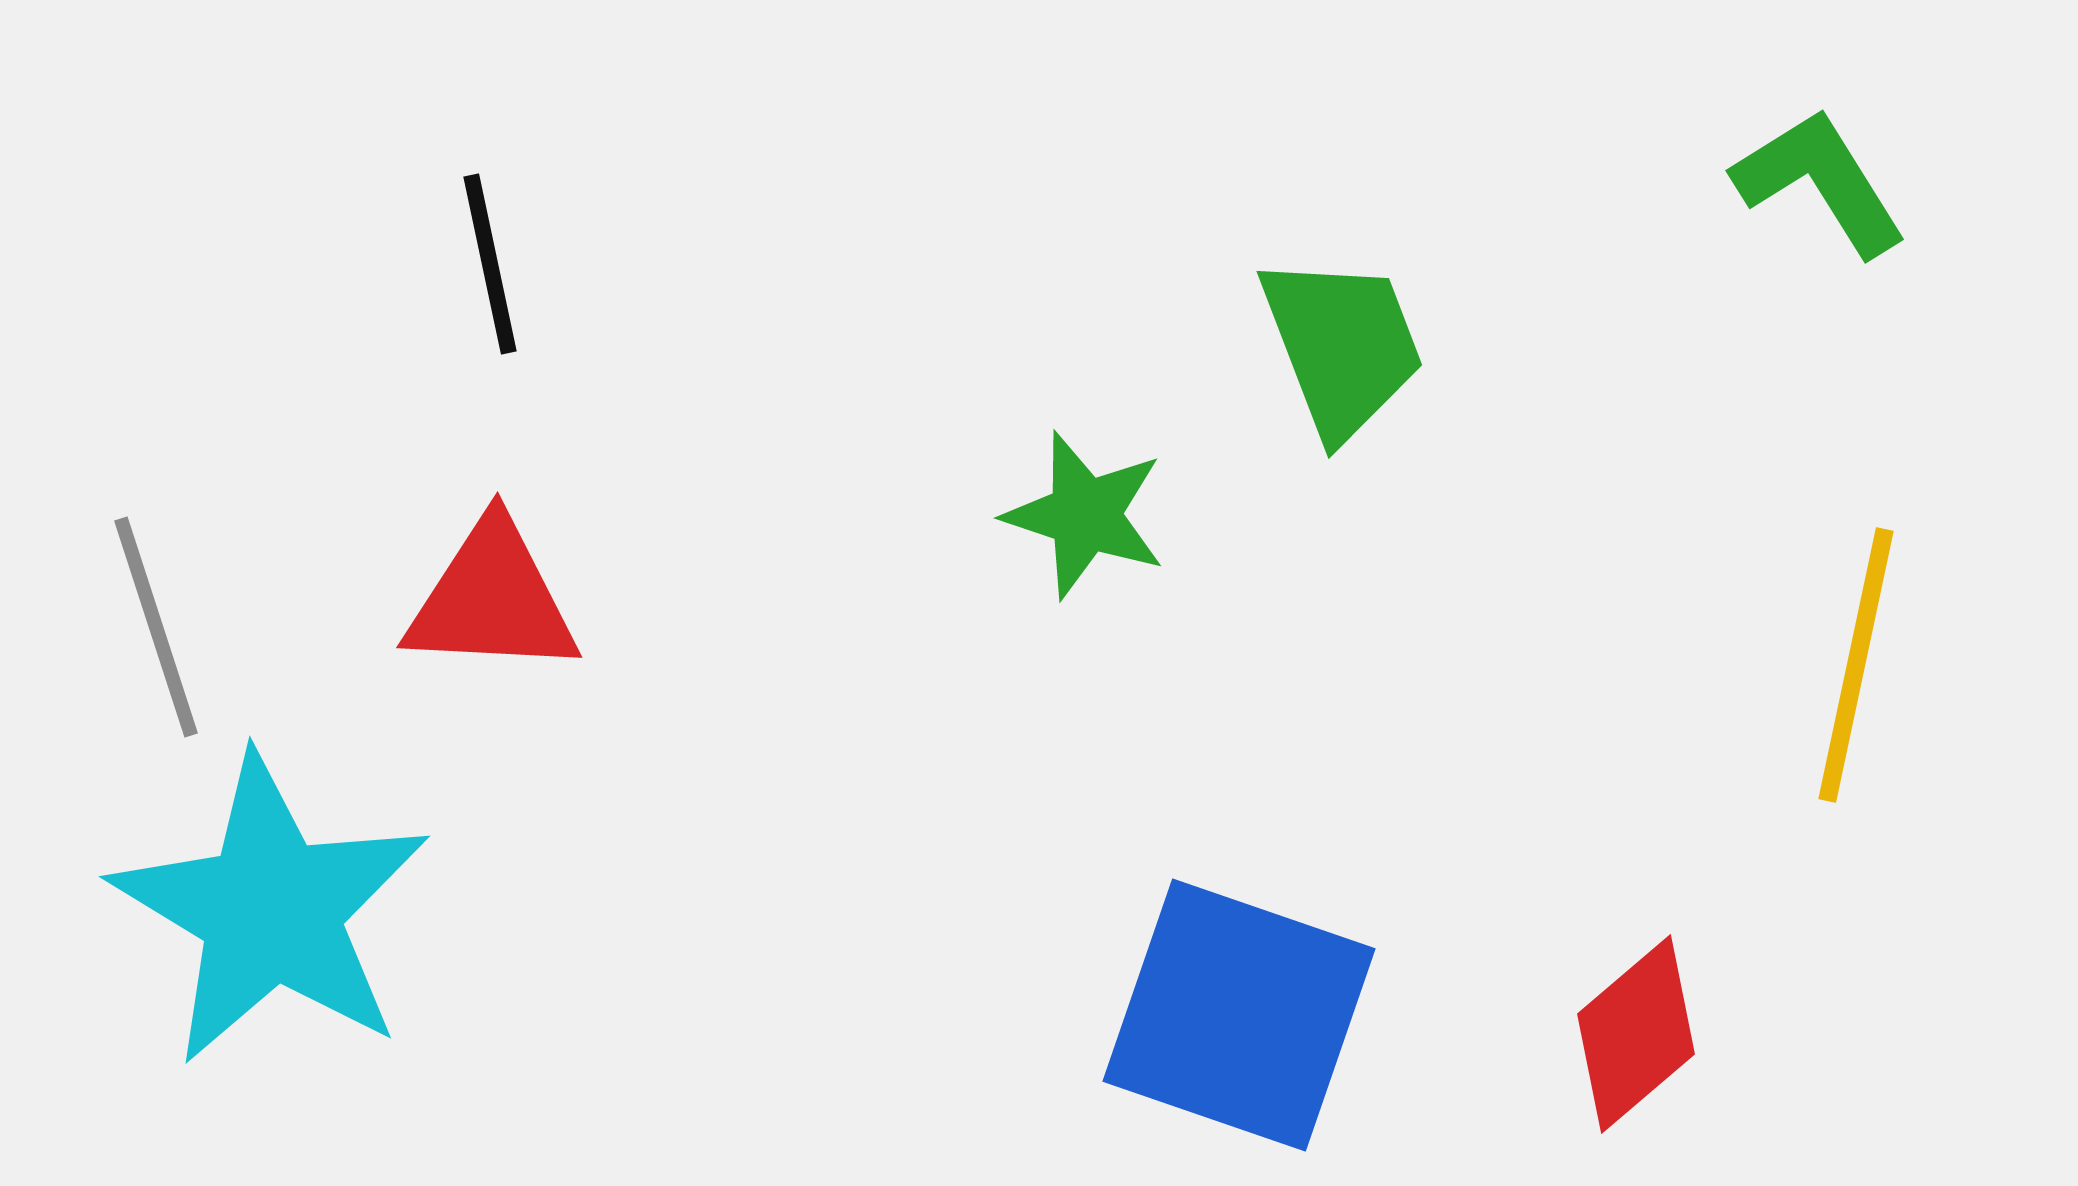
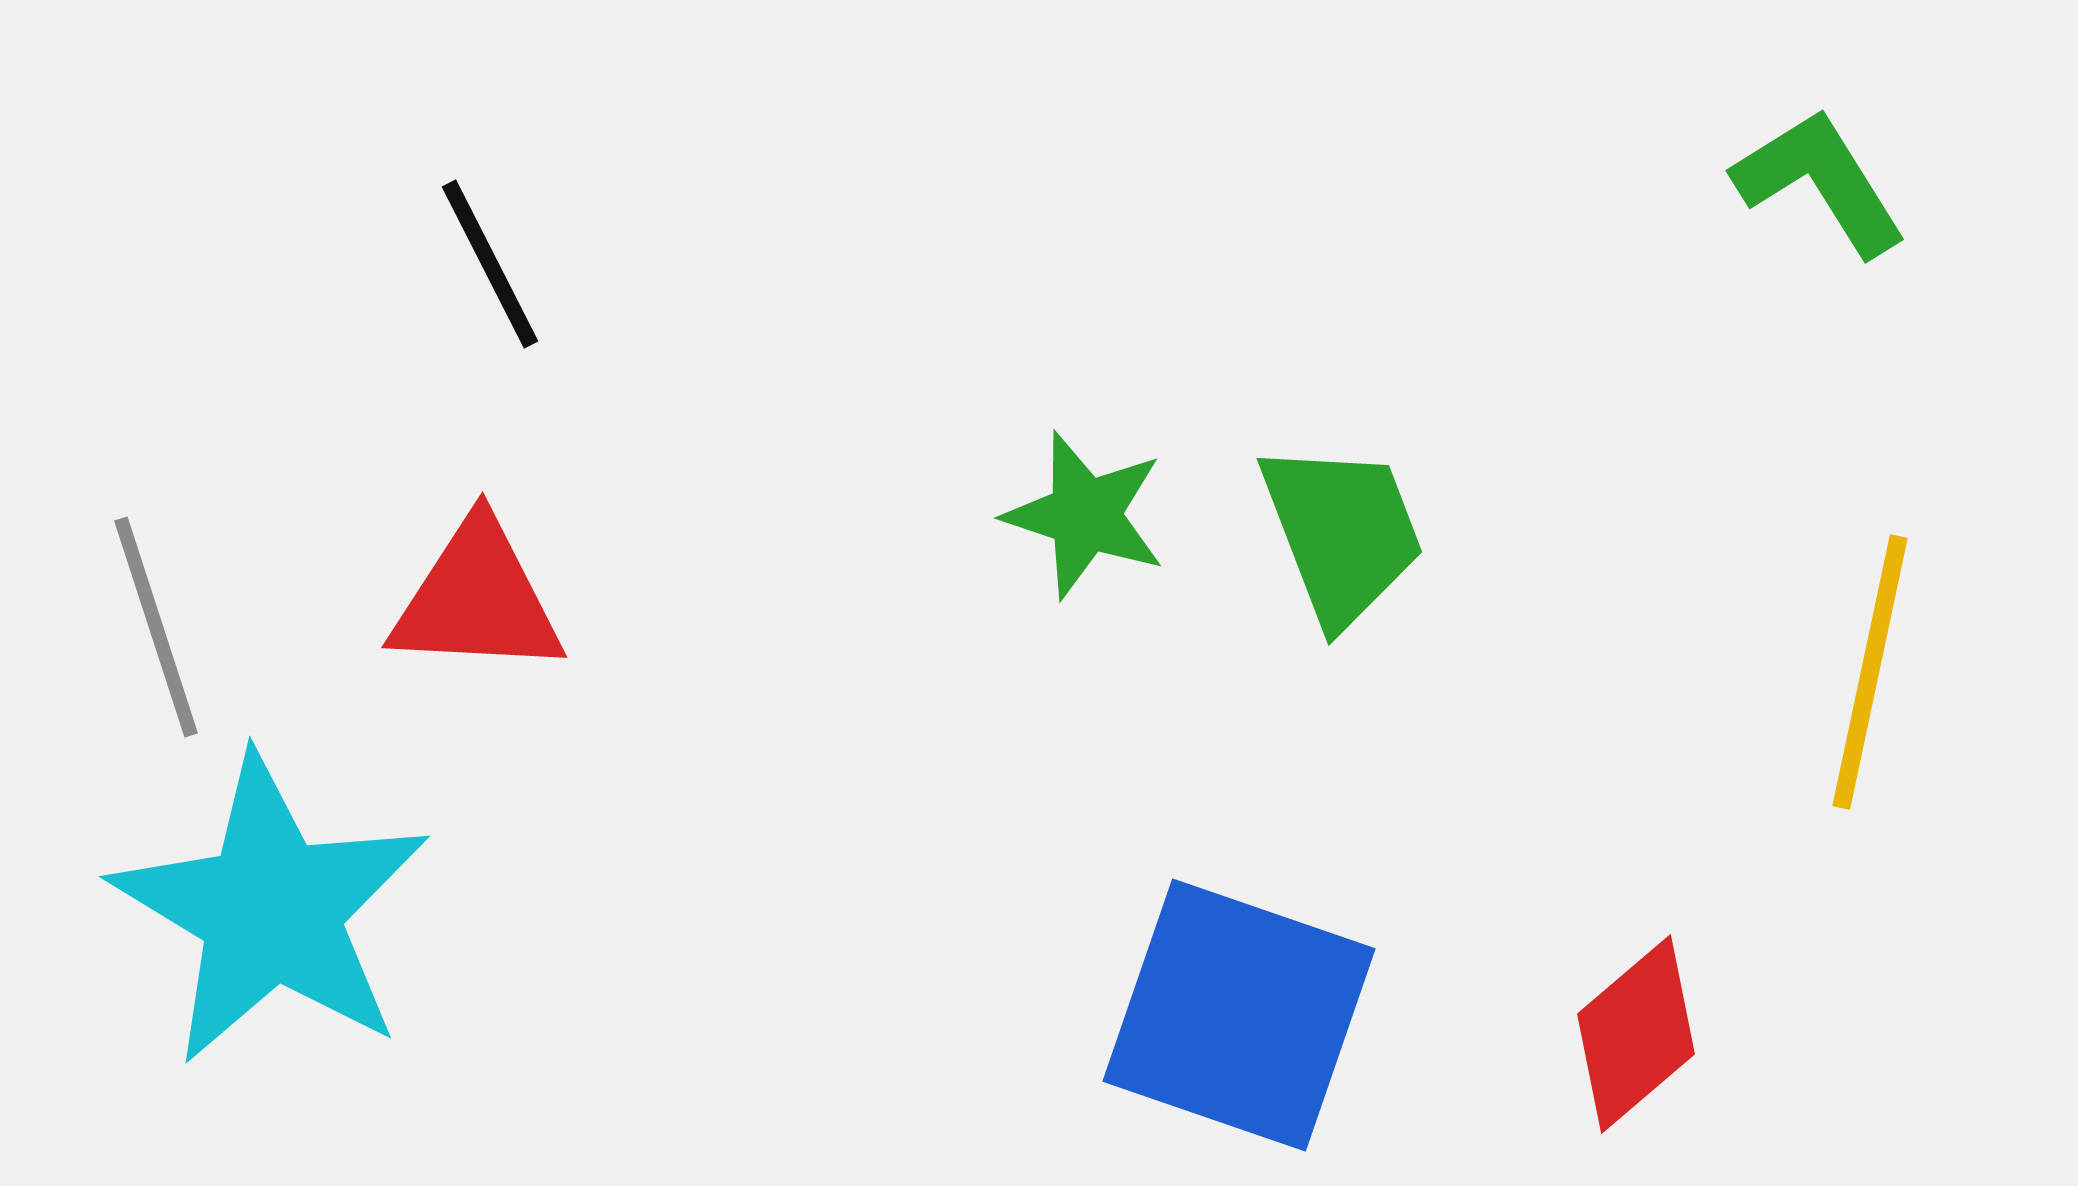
black line: rotated 15 degrees counterclockwise
green trapezoid: moved 187 px down
red triangle: moved 15 px left
yellow line: moved 14 px right, 7 px down
